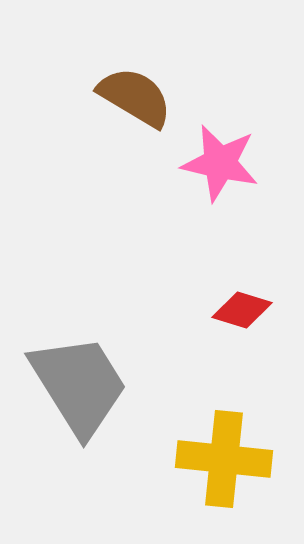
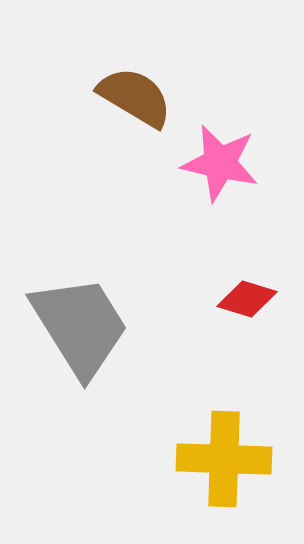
red diamond: moved 5 px right, 11 px up
gray trapezoid: moved 1 px right, 59 px up
yellow cross: rotated 4 degrees counterclockwise
